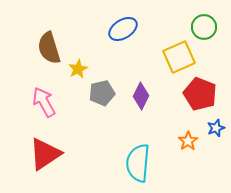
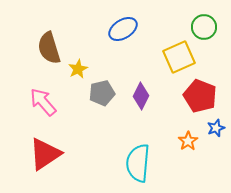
red pentagon: moved 2 px down
pink arrow: moved 1 px left; rotated 12 degrees counterclockwise
